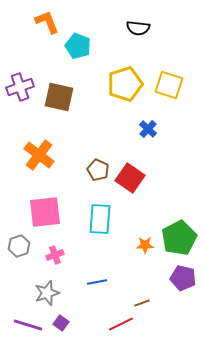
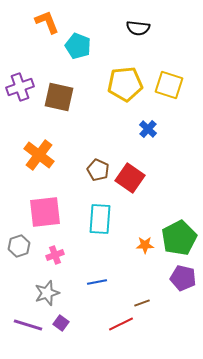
yellow pentagon: rotated 12 degrees clockwise
